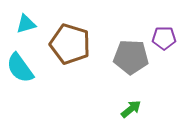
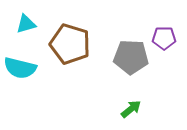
cyan semicircle: rotated 40 degrees counterclockwise
